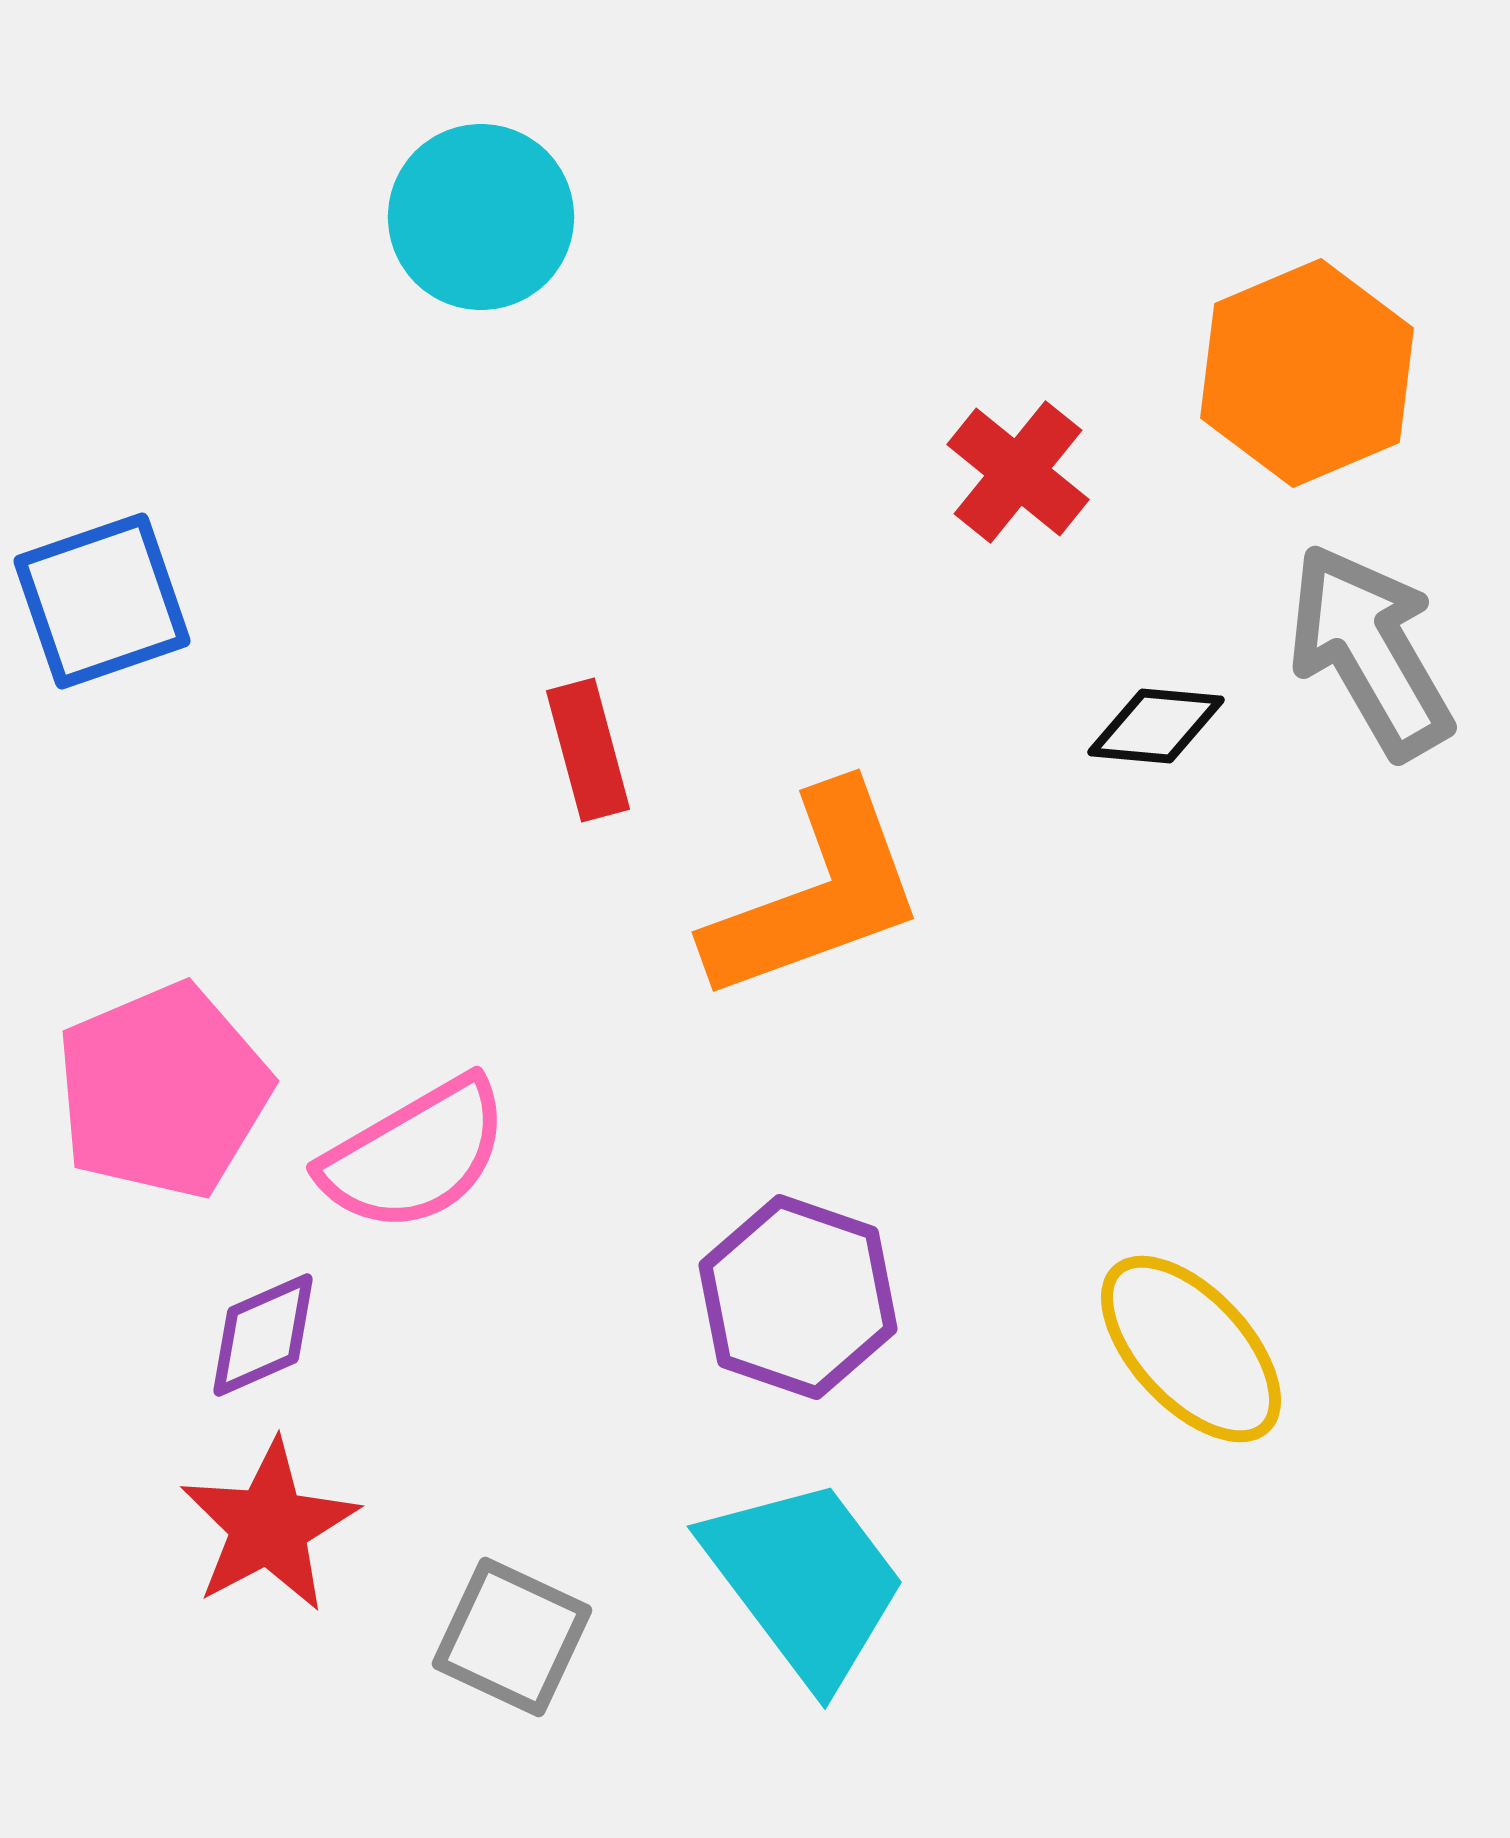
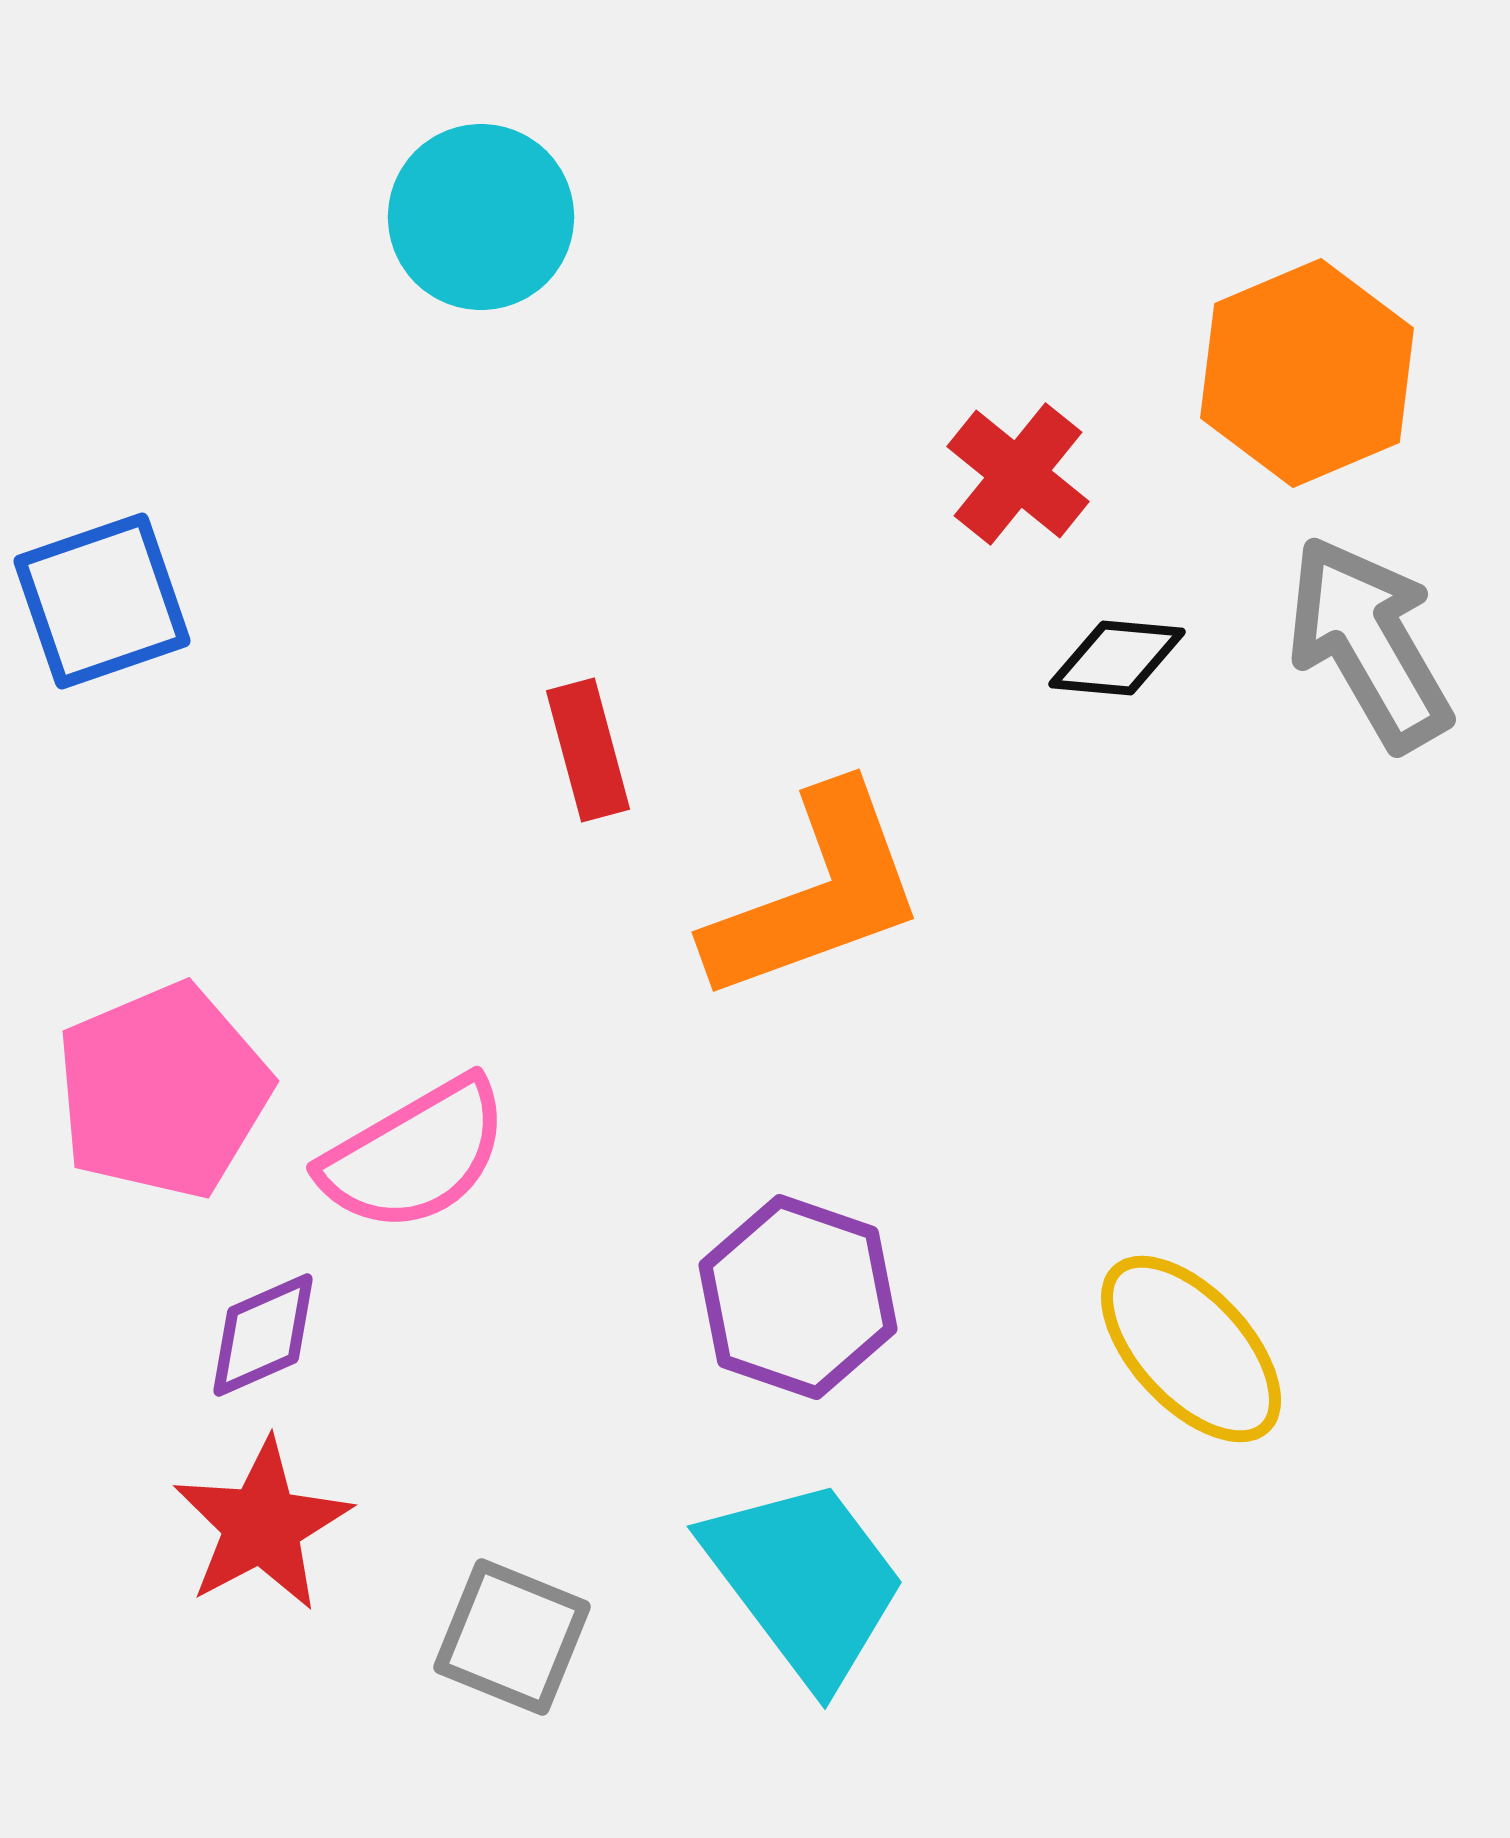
red cross: moved 2 px down
gray arrow: moved 1 px left, 8 px up
black diamond: moved 39 px left, 68 px up
red star: moved 7 px left, 1 px up
gray square: rotated 3 degrees counterclockwise
